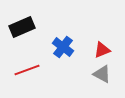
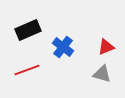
black rectangle: moved 6 px right, 3 px down
red triangle: moved 4 px right, 3 px up
gray triangle: rotated 12 degrees counterclockwise
